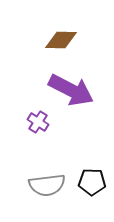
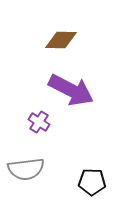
purple cross: moved 1 px right
gray semicircle: moved 21 px left, 16 px up
